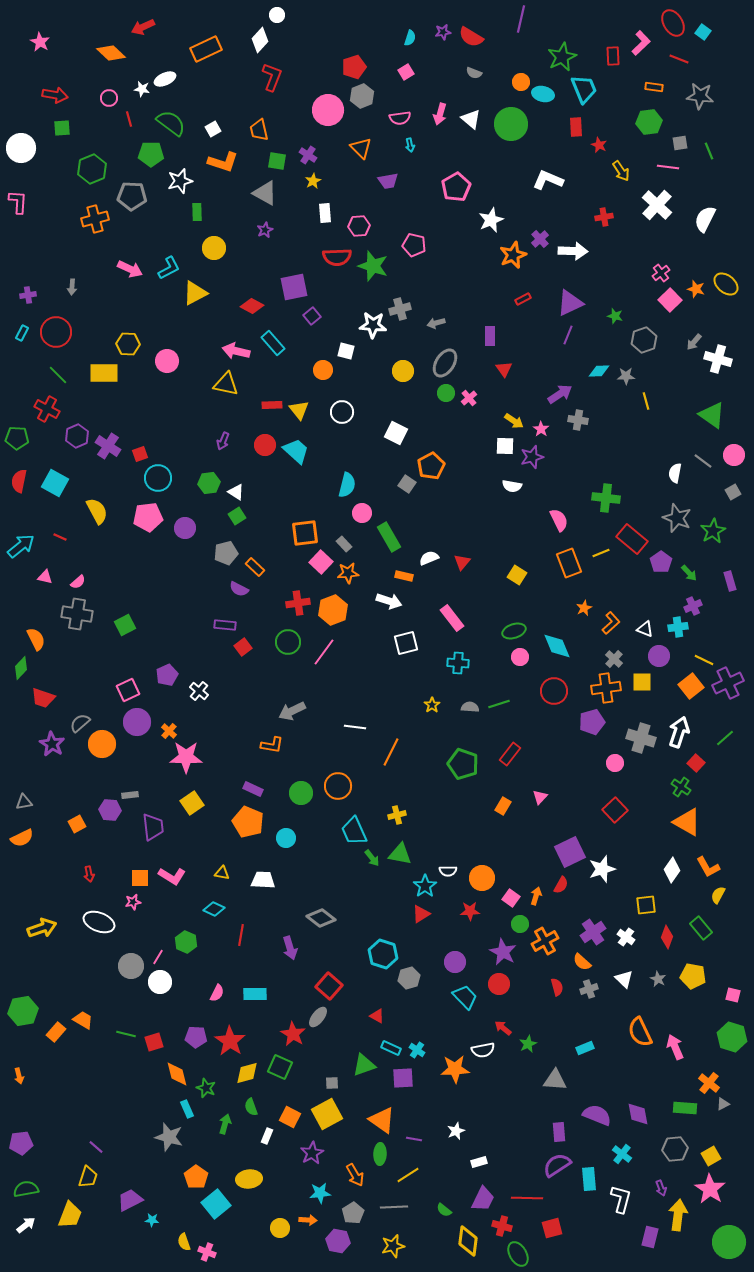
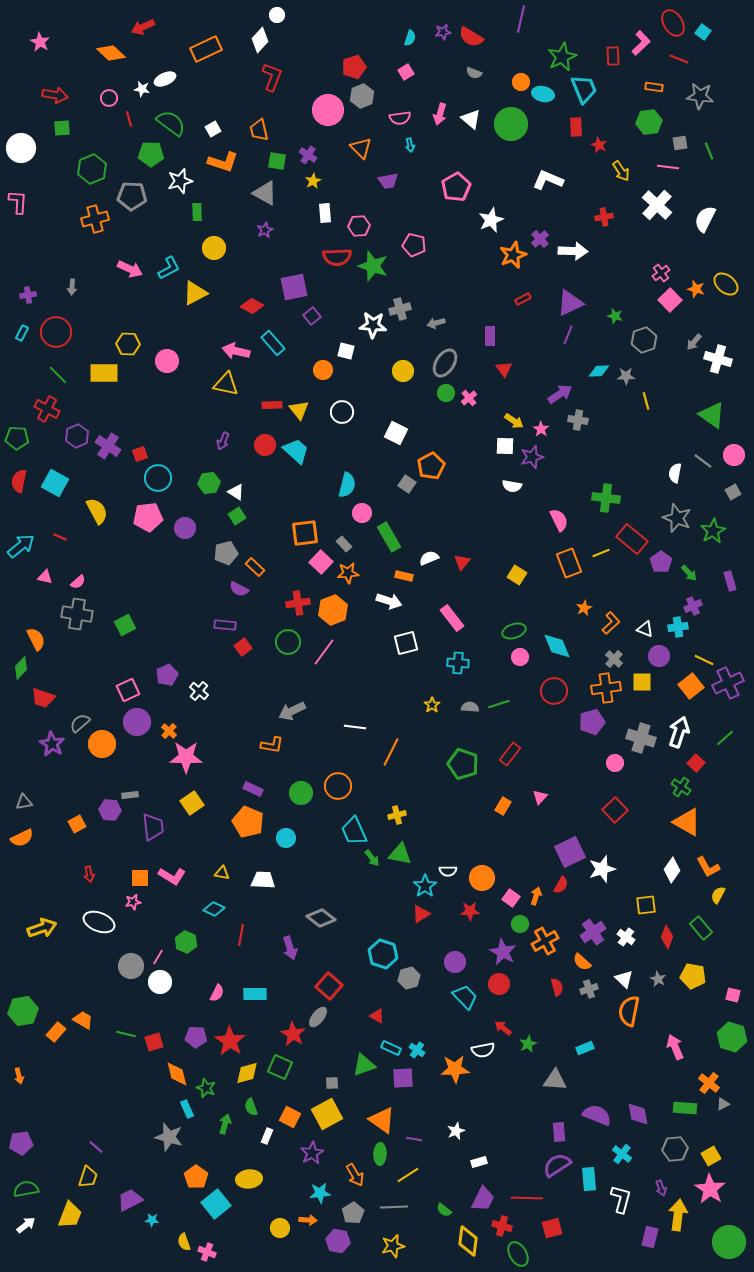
orange semicircle at (640, 1032): moved 11 px left, 21 px up; rotated 36 degrees clockwise
